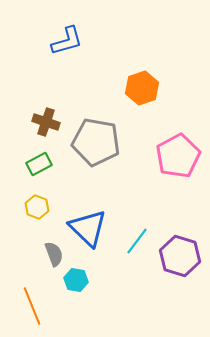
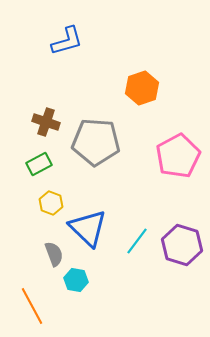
gray pentagon: rotated 6 degrees counterclockwise
yellow hexagon: moved 14 px right, 4 px up
purple hexagon: moved 2 px right, 11 px up
orange line: rotated 6 degrees counterclockwise
